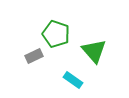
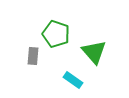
green triangle: moved 1 px down
gray rectangle: moved 1 px left; rotated 60 degrees counterclockwise
